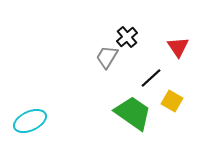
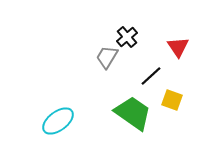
black line: moved 2 px up
yellow square: moved 1 px up; rotated 10 degrees counterclockwise
cyan ellipse: moved 28 px right; rotated 12 degrees counterclockwise
